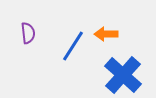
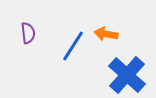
orange arrow: rotated 10 degrees clockwise
blue cross: moved 4 px right
